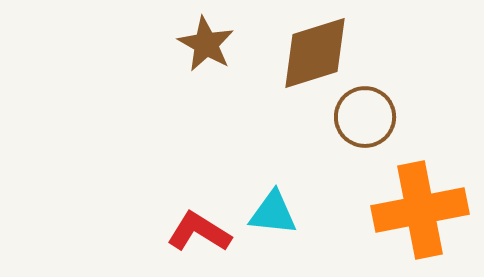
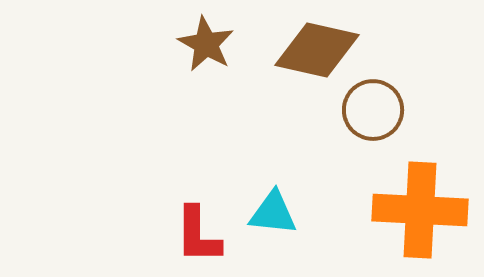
brown diamond: moved 2 px right, 3 px up; rotated 30 degrees clockwise
brown circle: moved 8 px right, 7 px up
orange cross: rotated 14 degrees clockwise
red L-shape: moved 1 px left, 3 px down; rotated 122 degrees counterclockwise
